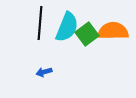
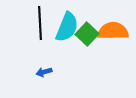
black line: rotated 8 degrees counterclockwise
green square: rotated 10 degrees counterclockwise
